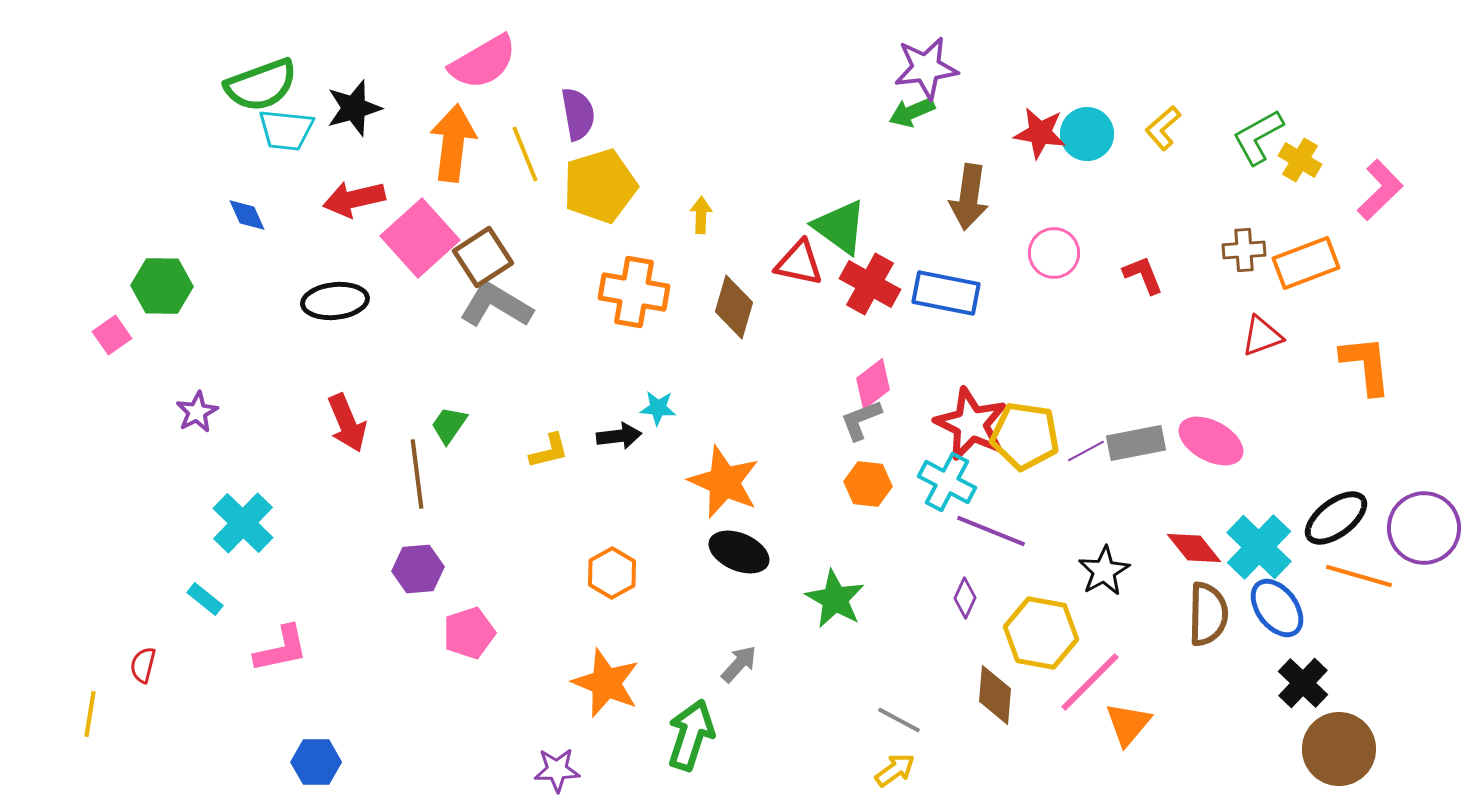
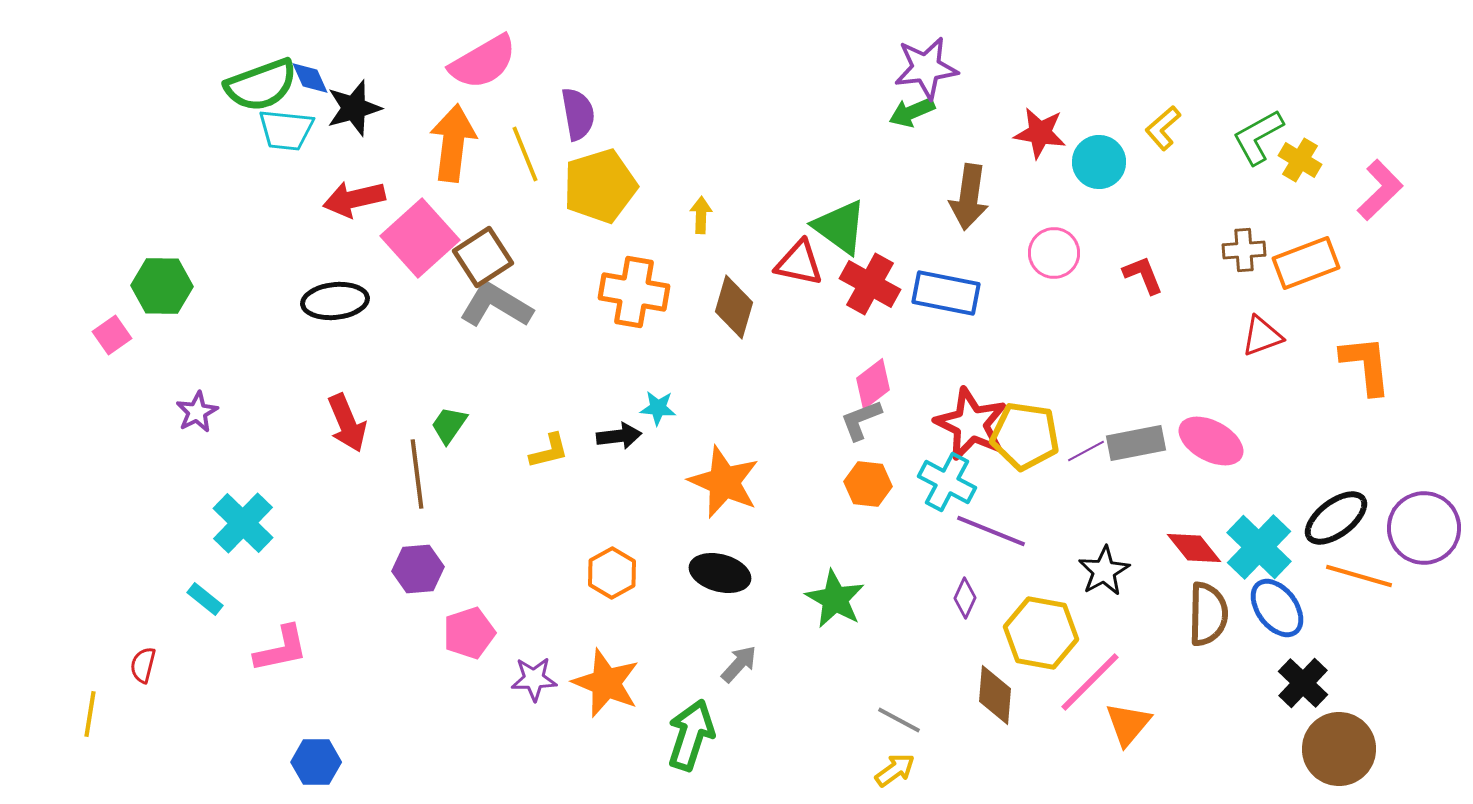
cyan circle at (1087, 134): moved 12 px right, 28 px down
blue diamond at (247, 215): moved 63 px right, 137 px up
black ellipse at (739, 552): moved 19 px left, 21 px down; rotated 8 degrees counterclockwise
purple star at (557, 770): moved 23 px left, 91 px up
